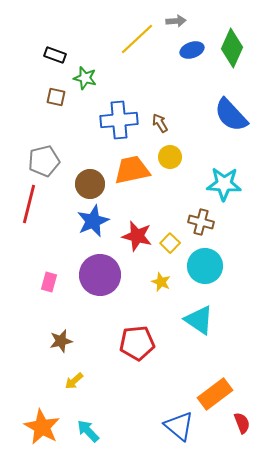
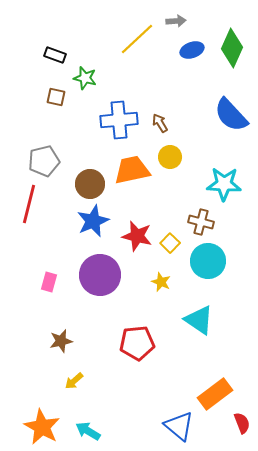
cyan circle: moved 3 px right, 5 px up
cyan arrow: rotated 15 degrees counterclockwise
